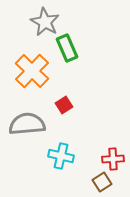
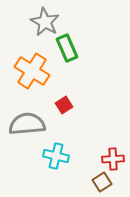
orange cross: rotated 12 degrees counterclockwise
cyan cross: moved 5 px left
